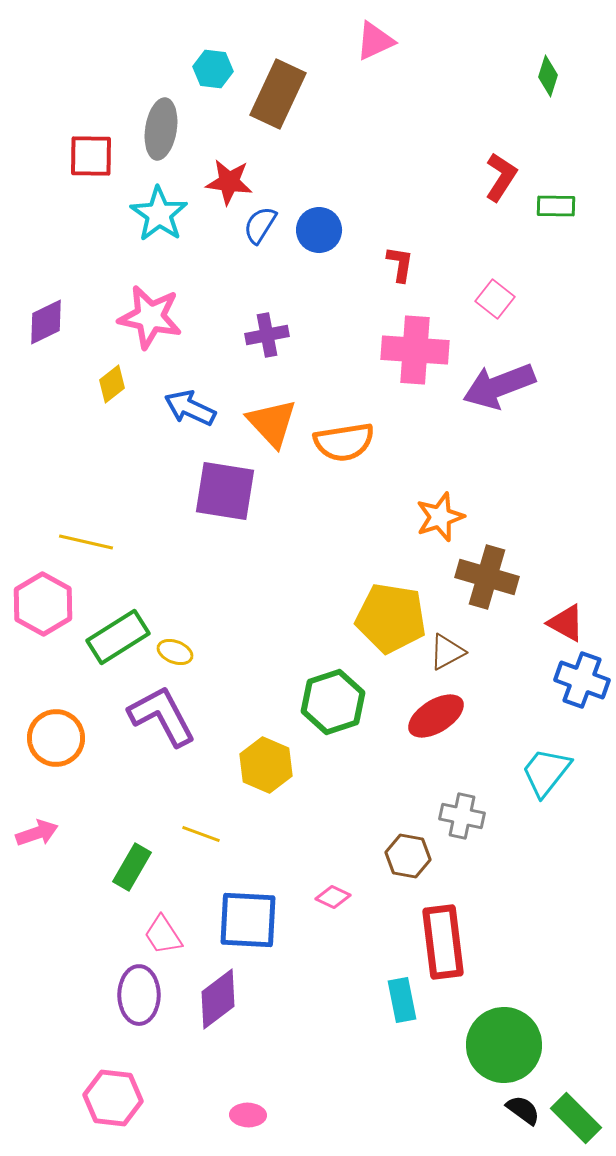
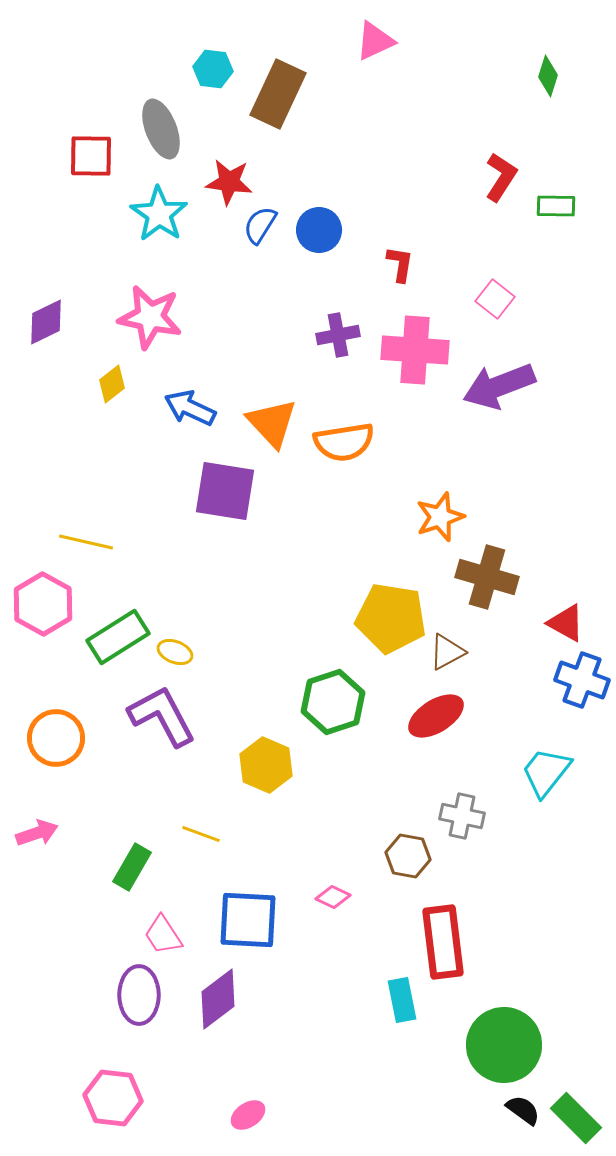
gray ellipse at (161, 129): rotated 30 degrees counterclockwise
purple cross at (267, 335): moved 71 px right
pink ellipse at (248, 1115): rotated 36 degrees counterclockwise
